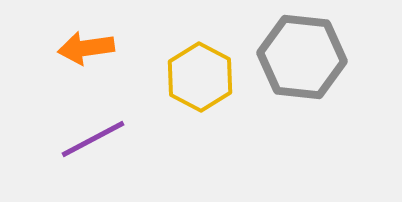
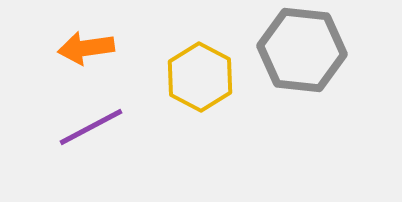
gray hexagon: moved 7 px up
purple line: moved 2 px left, 12 px up
